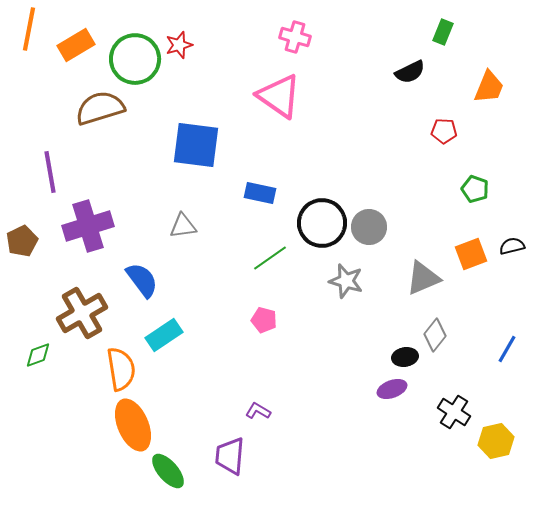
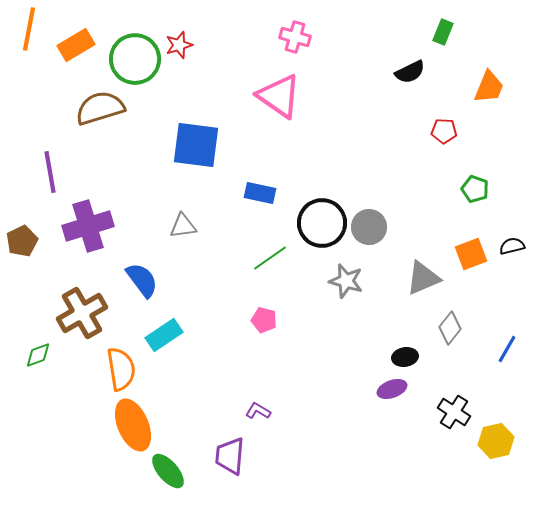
gray diamond at (435, 335): moved 15 px right, 7 px up
